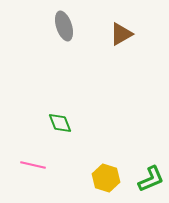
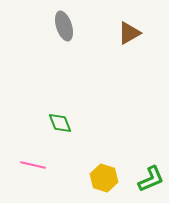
brown triangle: moved 8 px right, 1 px up
yellow hexagon: moved 2 px left
